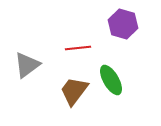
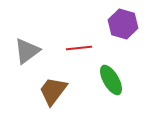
red line: moved 1 px right
gray triangle: moved 14 px up
brown trapezoid: moved 21 px left
